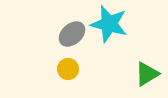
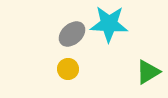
cyan star: rotated 12 degrees counterclockwise
green triangle: moved 1 px right, 2 px up
